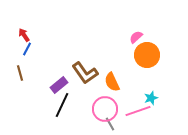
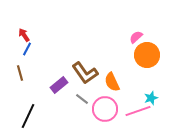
black line: moved 34 px left, 11 px down
gray line: moved 28 px left, 25 px up; rotated 24 degrees counterclockwise
